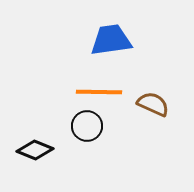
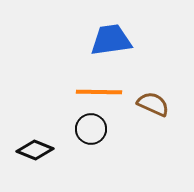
black circle: moved 4 px right, 3 px down
